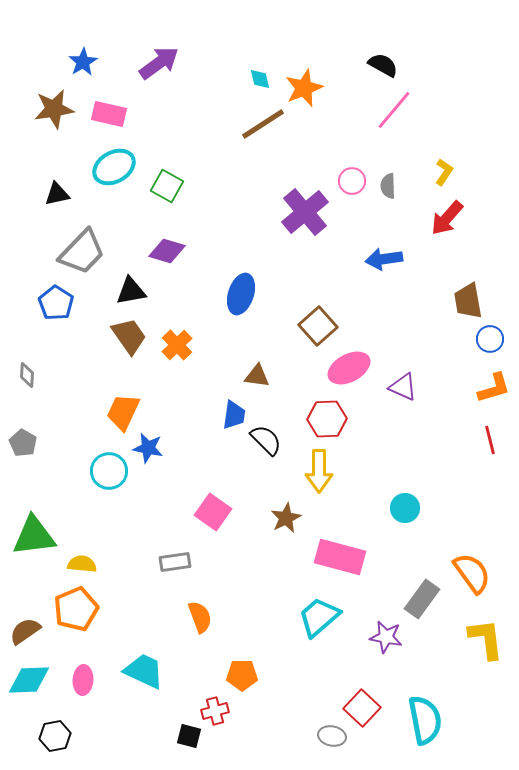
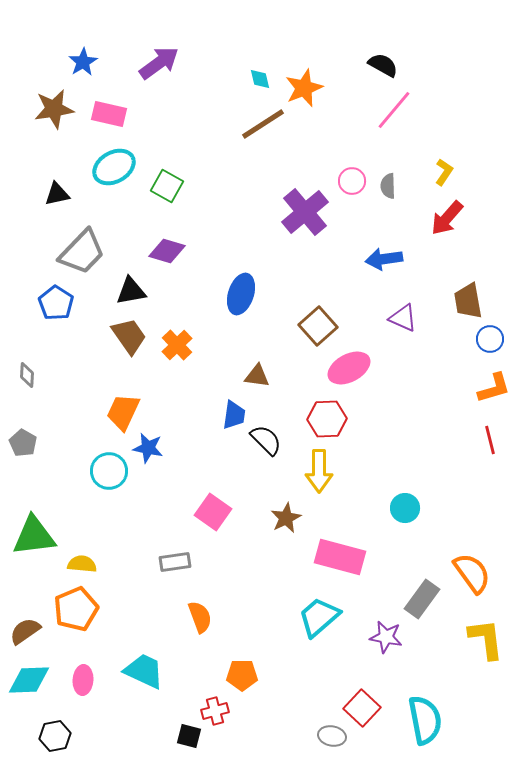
purple triangle at (403, 387): moved 69 px up
